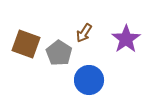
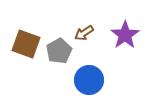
brown arrow: rotated 24 degrees clockwise
purple star: moved 1 px left, 4 px up
gray pentagon: moved 2 px up; rotated 10 degrees clockwise
